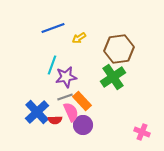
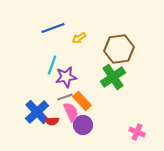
red semicircle: moved 3 px left, 1 px down
pink cross: moved 5 px left
